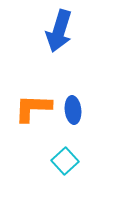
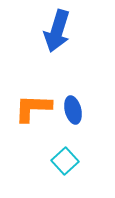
blue arrow: moved 2 px left
blue ellipse: rotated 8 degrees counterclockwise
